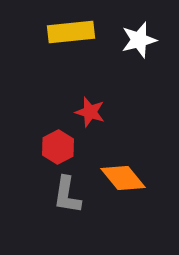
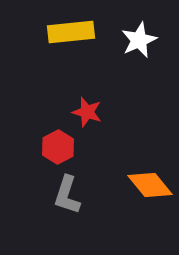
white star: rotated 9 degrees counterclockwise
red star: moved 3 px left
orange diamond: moved 27 px right, 7 px down
gray L-shape: rotated 9 degrees clockwise
